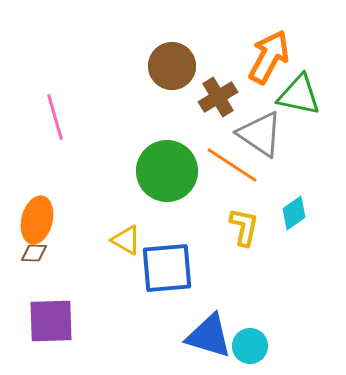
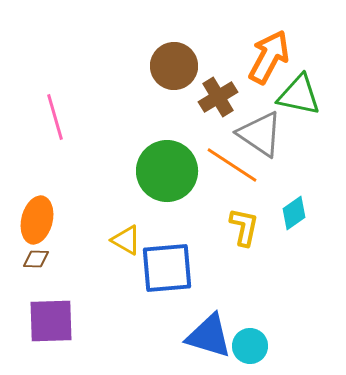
brown circle: moved 2 px right
brown diamond: moved 2 px right, 6 px down
